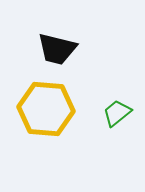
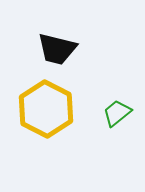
yellow hexagon: rotated 22 degrees clockwise
